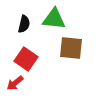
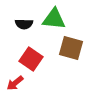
black semicircle: rotated 78 degrees clockwise
brown square: rotated 10 degrees clockwise
red square: moved 5 px right
